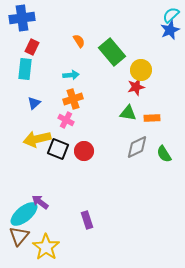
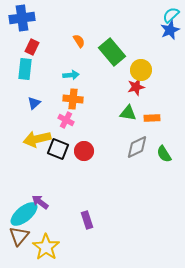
orange cross: rotated 24 degrees clockwise
